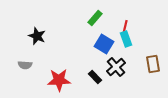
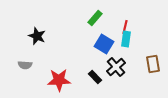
cyan rectangle: rotated 28 degrees clockwise
